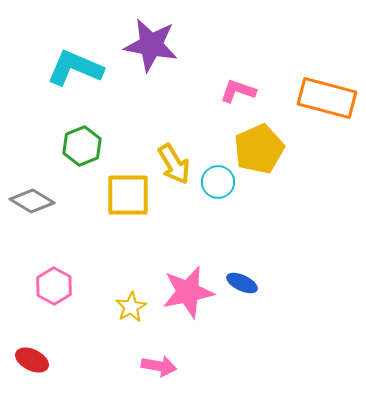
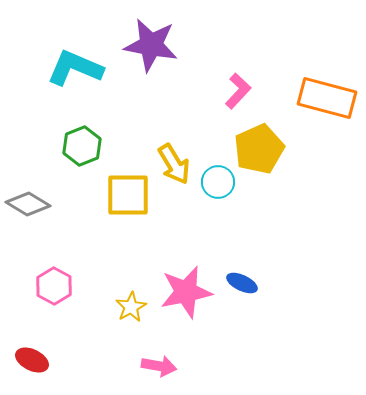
pink L-shape: rotated 114 degrees clockwise
gray diamond: moved 4 px left, 3 px down
pink star: moved 2 px left
